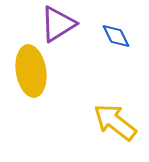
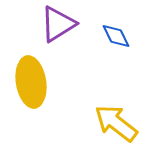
yellow ellipse: moved 11 px down
yellow arrow: moved 1 px right, 1 px down
